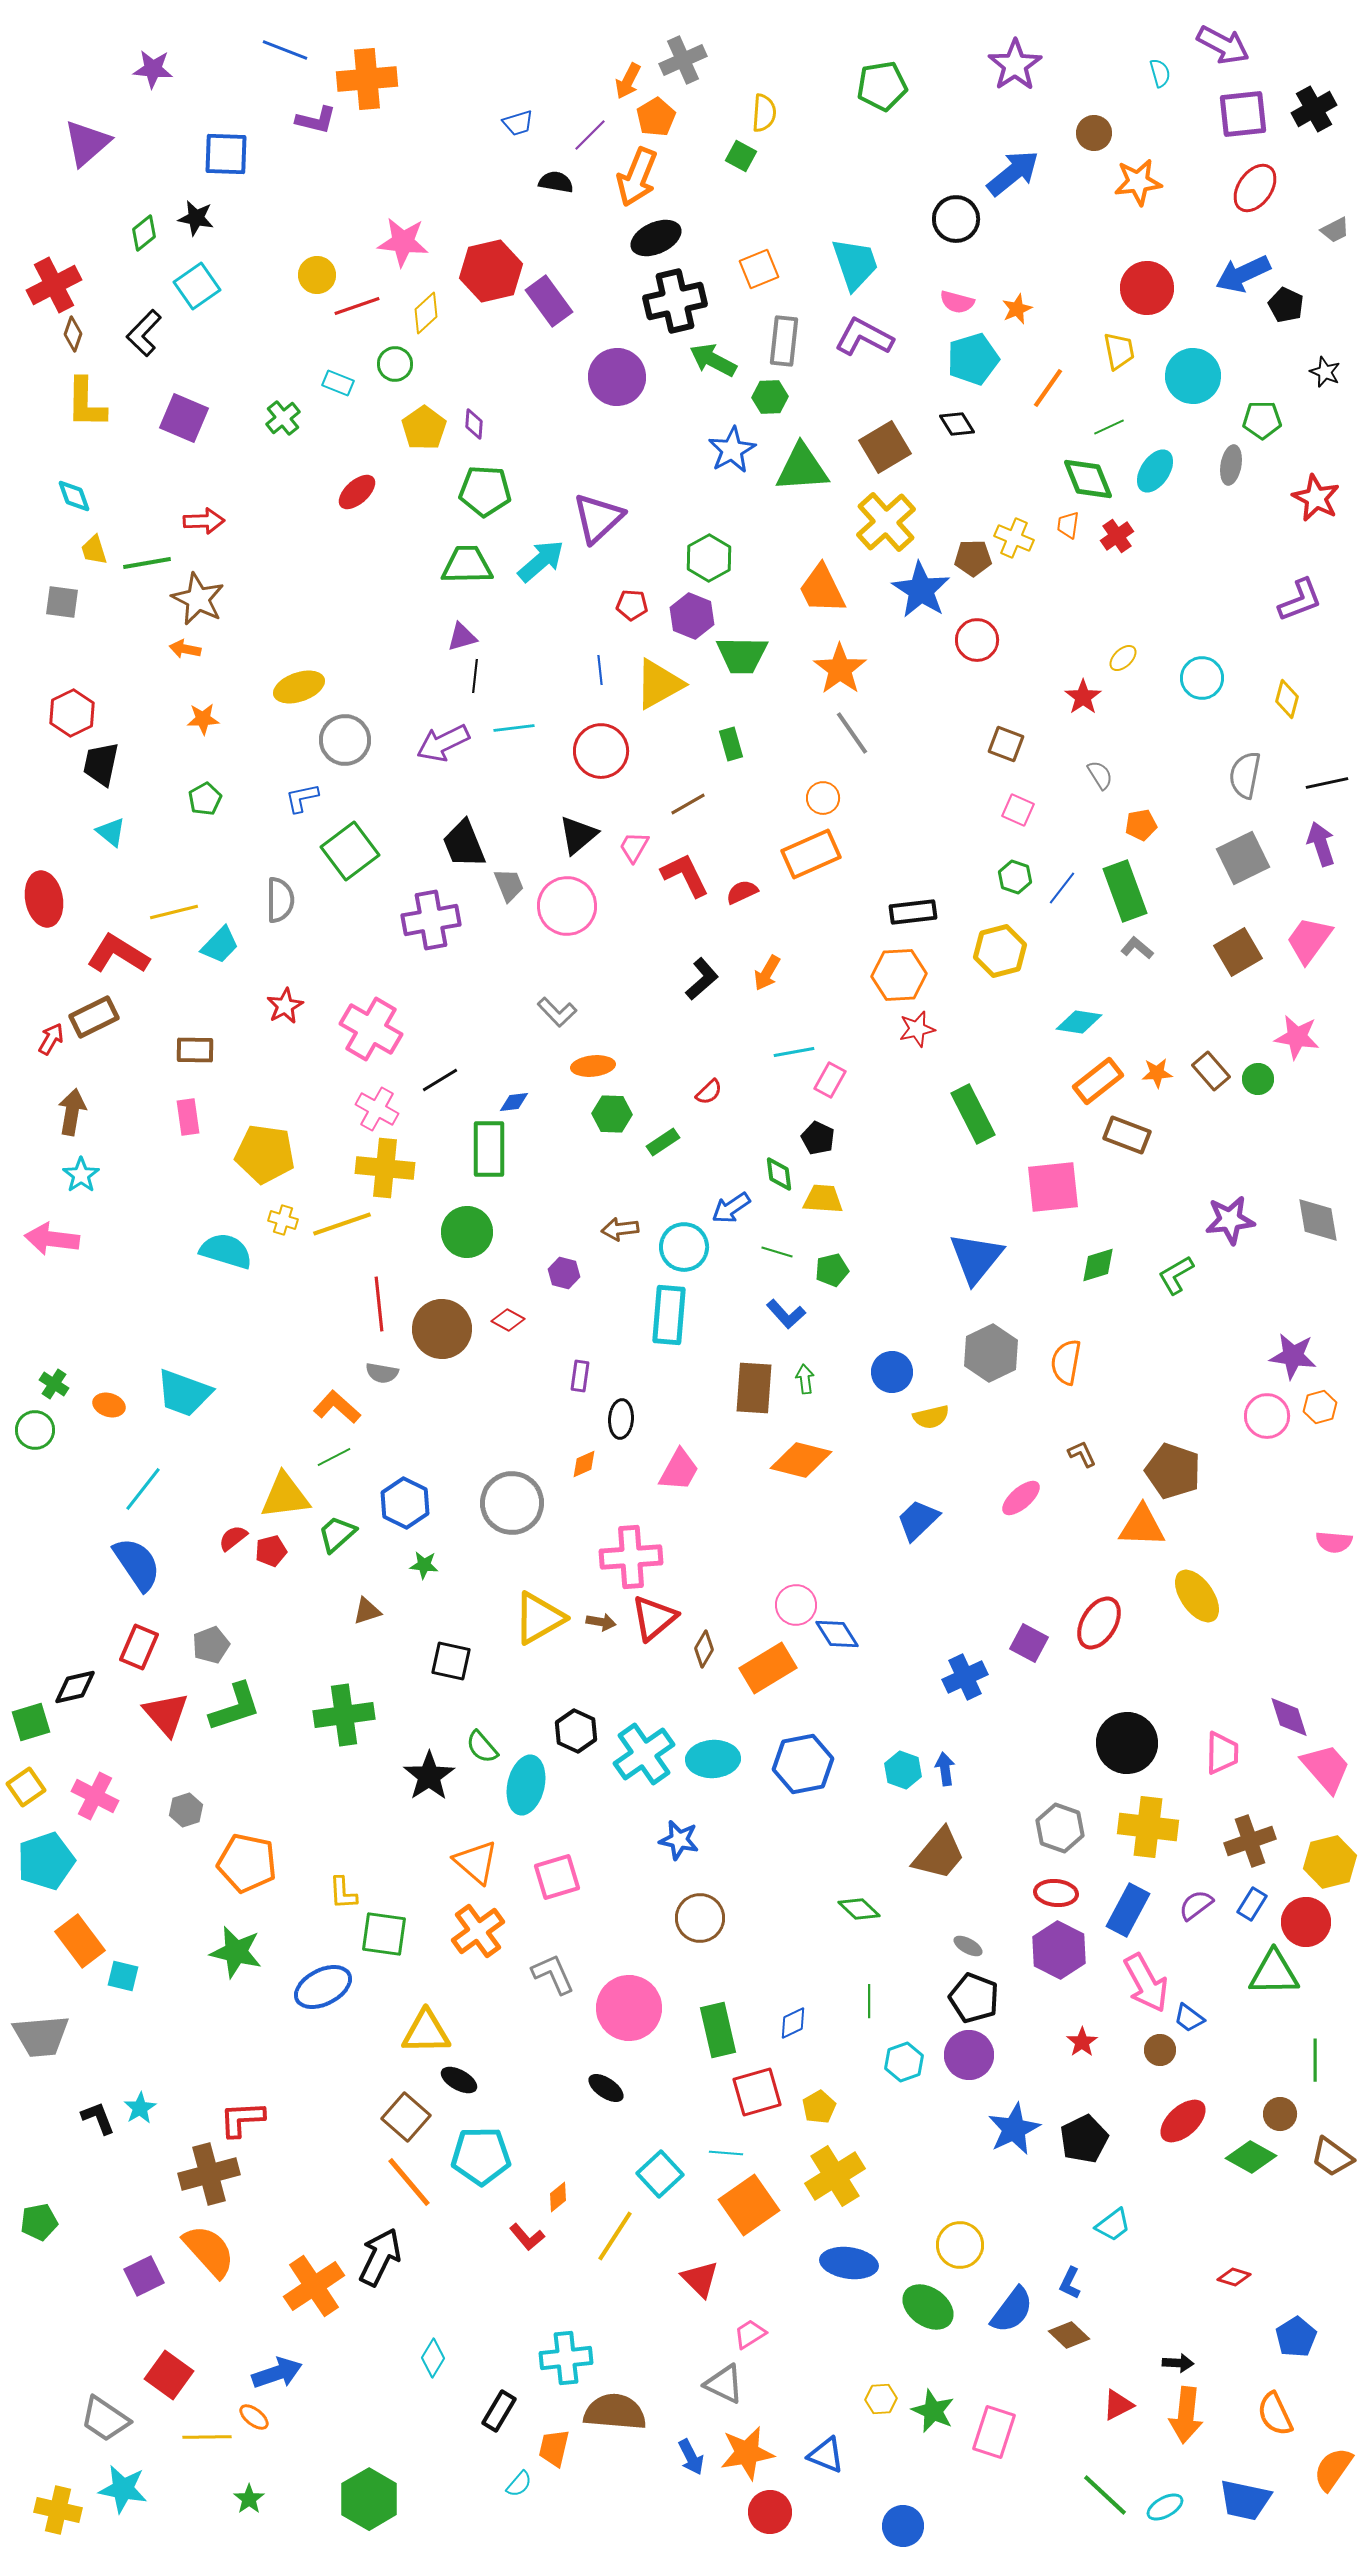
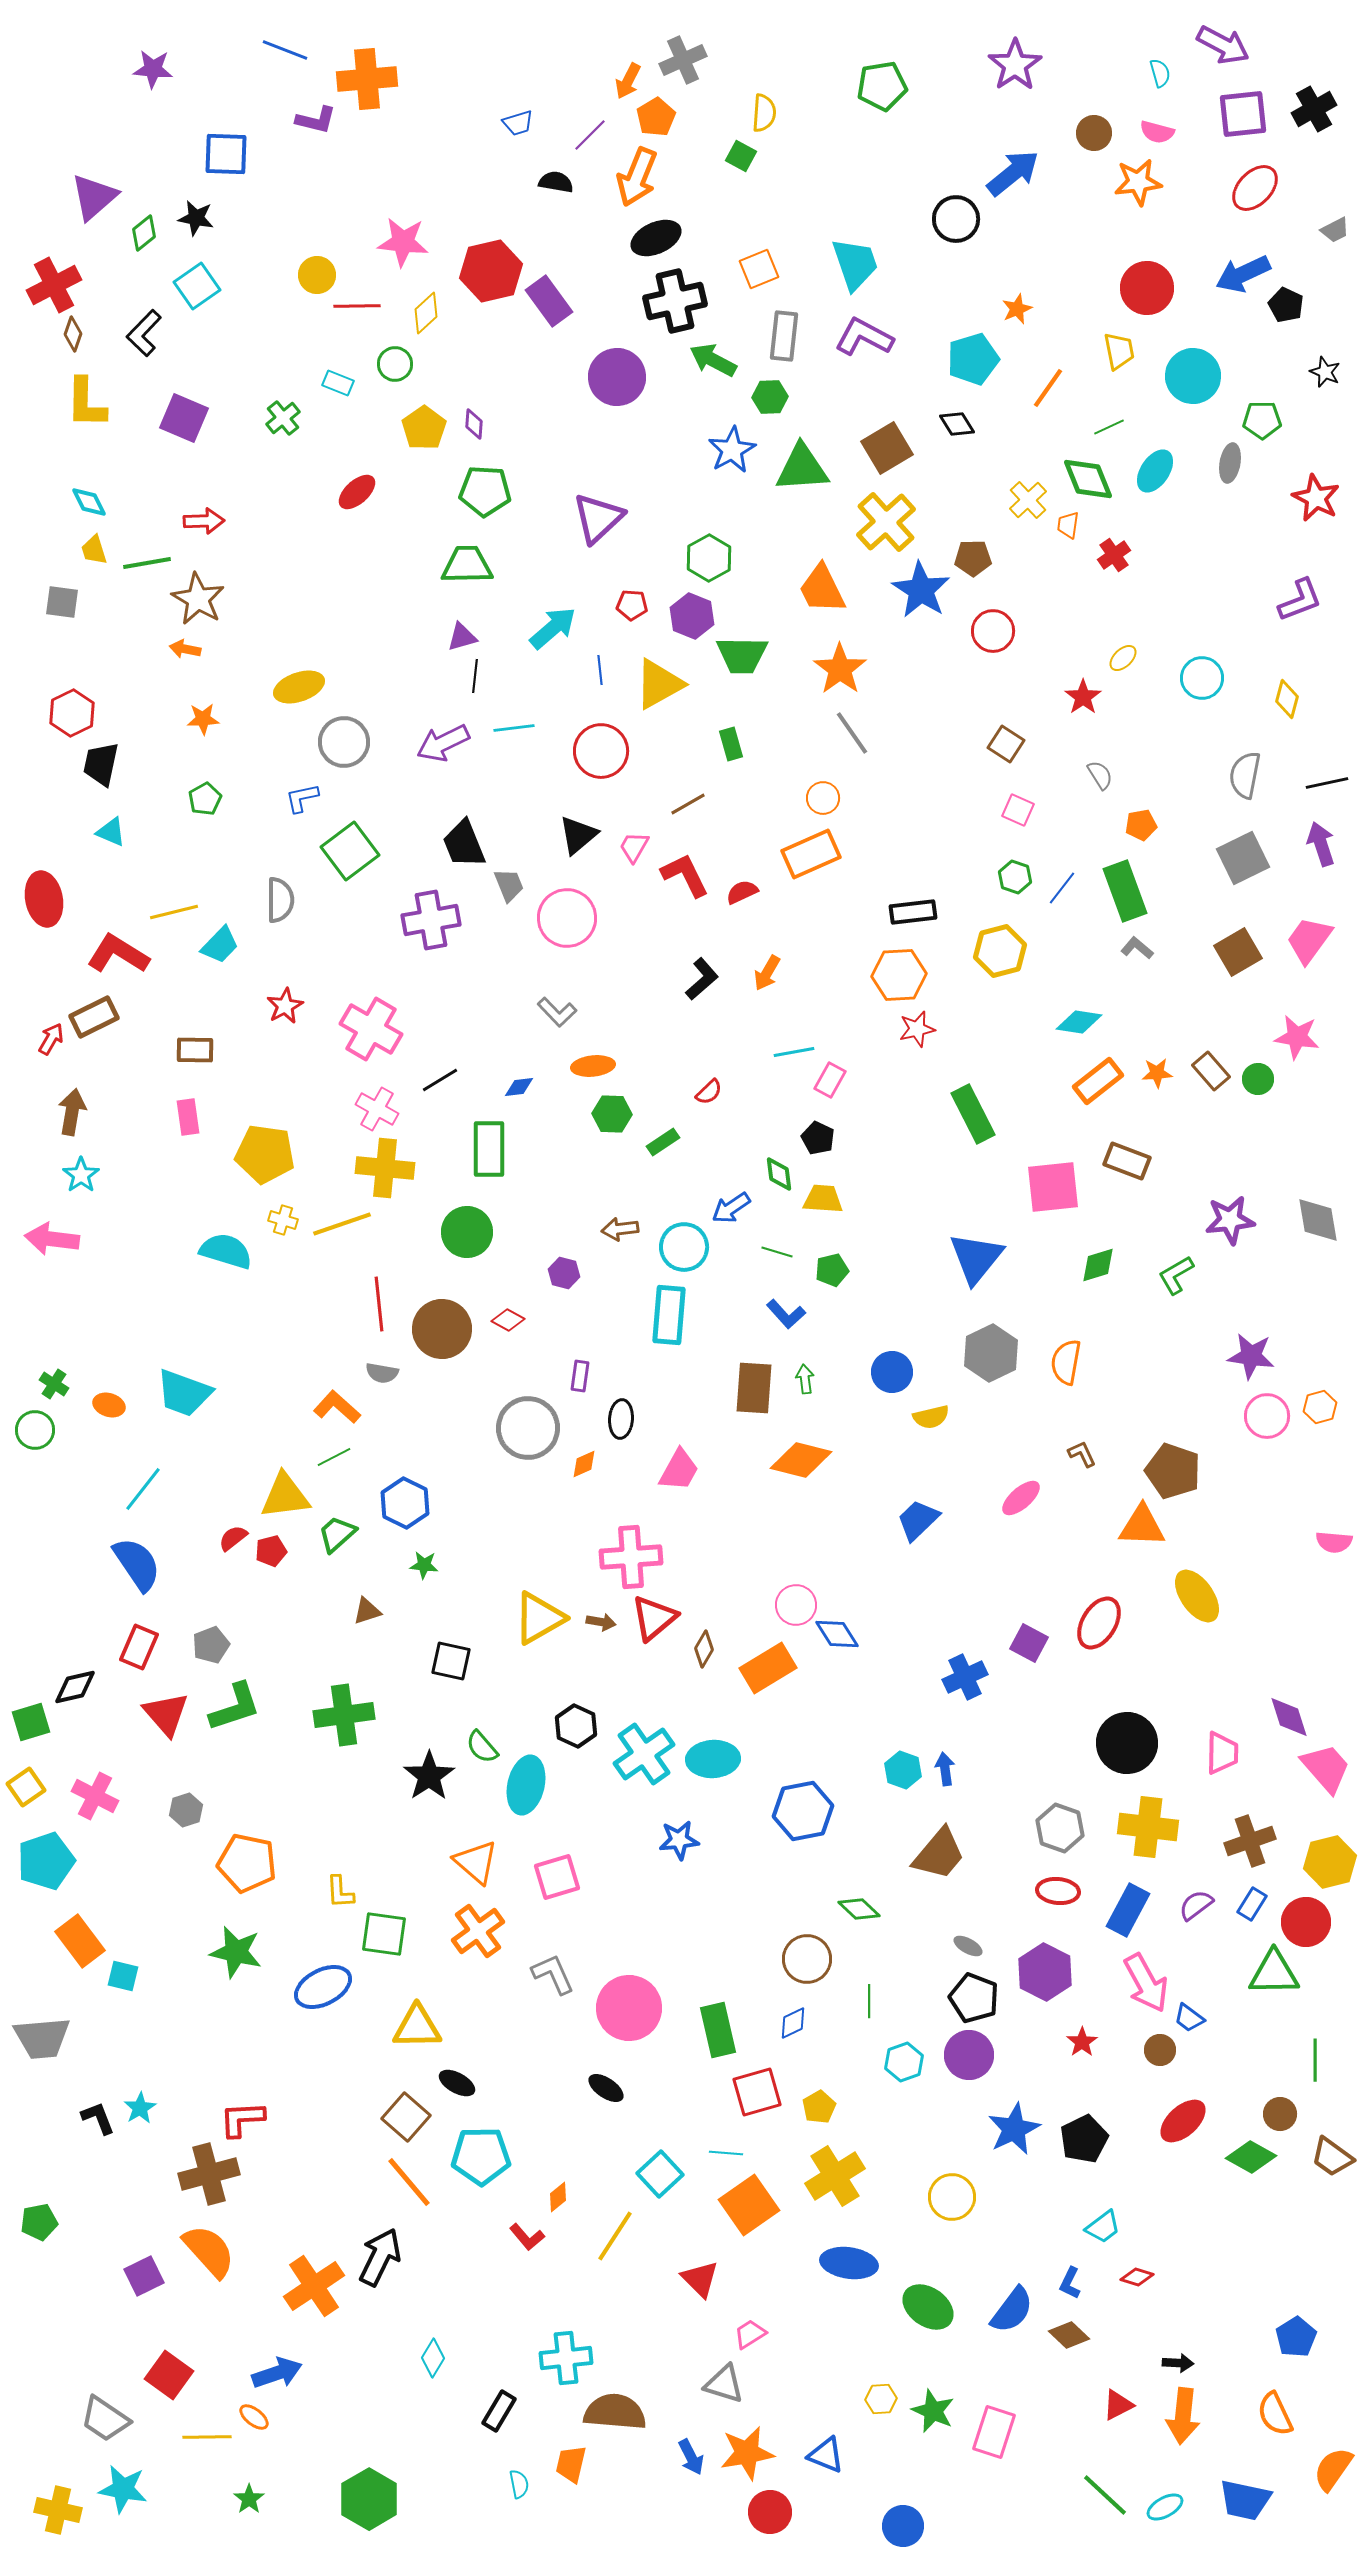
purple triangle at (87, 143): moved 7 px right, 54 px down
red ellipse at (1255, 188): rotated 9 degrees clockwise
pink semicircle at (957, 302): moved 200 px right, 170 px up
red line at (357, 306): rotated 18 degrees clockwise
gray rectangle at (784, 341): moved 5 px up
brown square at (885, 447): moved 2 px right, 1 px down
gray ellipse at (1231, 465): moved 1 px left, 2 px up
cyan diamond at (74, 496): moved 15 px right, 6 px down; rotated 6 degrees counterclockwise
red cross at (1117, 536): moved 3 px left, 19 px down
yellow cross at (1014, 538): moved 14 px right, 38 px up; rotated 24 degrees clockwise
cyan arrow at (541, 561): moved 12 px right, 67 px down
brown star at (198, 599): rotated 4 degrees clockwise
red circle at (977, 640): moved 16 px right, 9 px up
gray circle at (345, 740): moved 1 px left, 2 px down
brown square at (1006, 744): rotated 12 degrees clockwise
cyan triangle at (111, 832): rotated 16 degrees counterclockwise
pink circle at (567, 906): moved 12 px down
blue diamond at (514, 1102): moved 5 px right, 15 px up
brown rectangle at (1127, 1135): moved 26 px down
purple star at (1293, 1356): moved 42 px left
gray circle at (512, 1503): moved 16 px right, 75 px up
black hexagon at (576, 1731): moved 5 px up
blue hexagon at (803, 1764): moved 47 px down
blue star at (679, 1840): rotated 18 degrees counterclockwise
yellow L-shape at (343, 1893): moved 3 px left, 1 px up
red ellipse at (1056, 1893): moved 2 px right, 2 px up
brown circle at (700, 1918): moved 107 px right, 41 px down
purple hexagon at (1059, 1950): moved 14 px left, 22 px down
yellow triangle at (426, 2032): moved 9 px left, 5 px up
gray trapezoid at (41, 2036): moved 1 px right, 2 px down
black ellipse at (459, 2080): moved 2 px left, 3 px down
cyan trapezoid at (1113, 2225): moved 10 px left, 2 px down
yellow circle at (960, 2245): moved 8 px left, 48 px up
red diamond at (1234, 2277): moved 97 px left
gray triangle at (724, 2384): rotated 9 degrees counterclockwise
orange arrow at (1186, 2415): moved 3 px left, 1 px down
orange trapezoid at (554, 2448): moved 17 px right, 16 px down
cyan semicircle at (519, 2484): rotated 52 degrees counterclockwise
